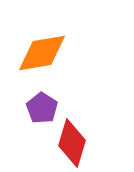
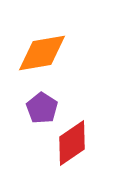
red diamond: rotated 39 degrees clockwise
